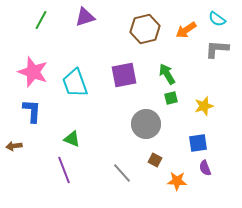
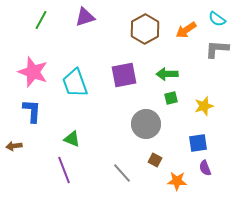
brown hexagon: rotated 16 degrees counterclockwise
green arrow: rotated 60 degrees counterclockwise
